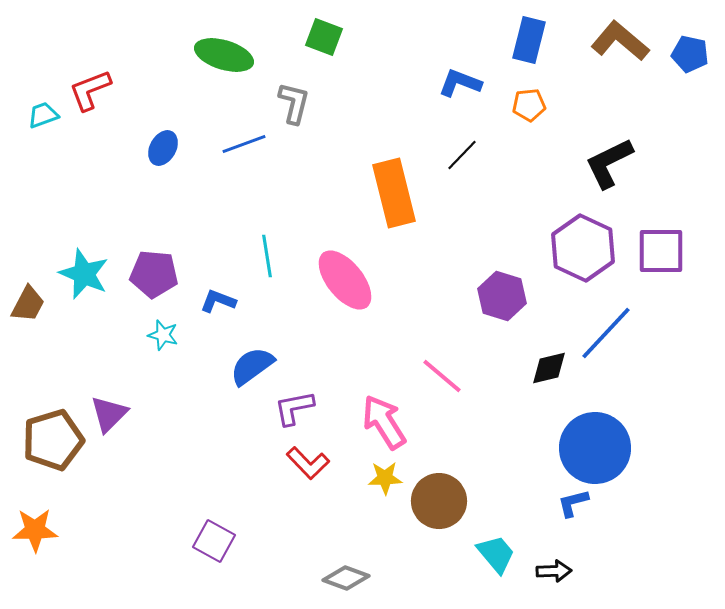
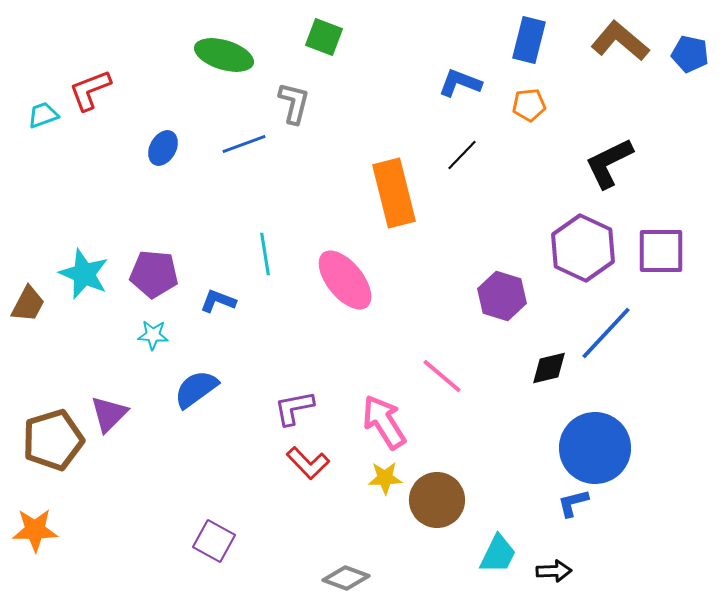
cyan line at (267, 256): moved 2 px left, 2 px up
cyan star at (163, 335): moved 10 px left; rotated 12 degrees counterclockwise
blue semicircle at (252, 366): moved 56 px left, 23 px down
brown circle at (439, 501): moved 2 px left, 1 px up
cyan trapezoid at (496, 554): moved 2 px right; rotated 66 degrees clockwise
